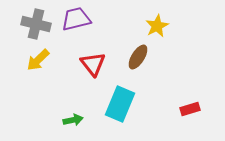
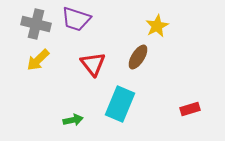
purple trapezoid: rotated 148 degrees counterclockwise
